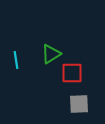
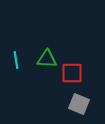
green triangle: moved 4 px left, 5 px down; rotated 35 degrees clockwise
gray square: rotated 25 degrees clockwise
